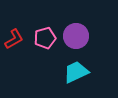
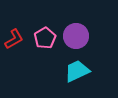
pink pentagon: rotated 15 degrees counterclockwise
cyan trapezoid: moved 1 px right, 1 px up
